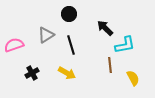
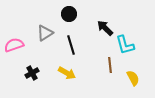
gray triangle: moved 1 px left, 2 px up
cyan L-shape: rotated 85 degrees clockwise
